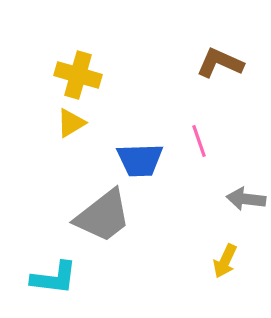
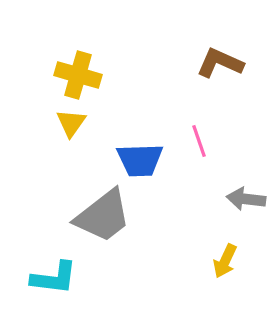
yellow triangle: rotated 24 degrees counterclockwise
